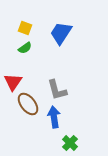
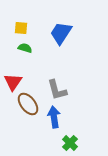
yellow square: moved 4 px left; rotated 16 degrees counterclockwise
green semicircle: rotated 128 degrees counterclockwise
